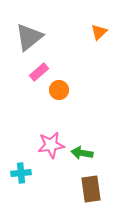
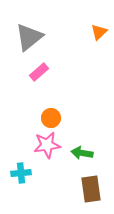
orange circle: moved 8 px left, 28 px down
pink star: moved 4 px left
